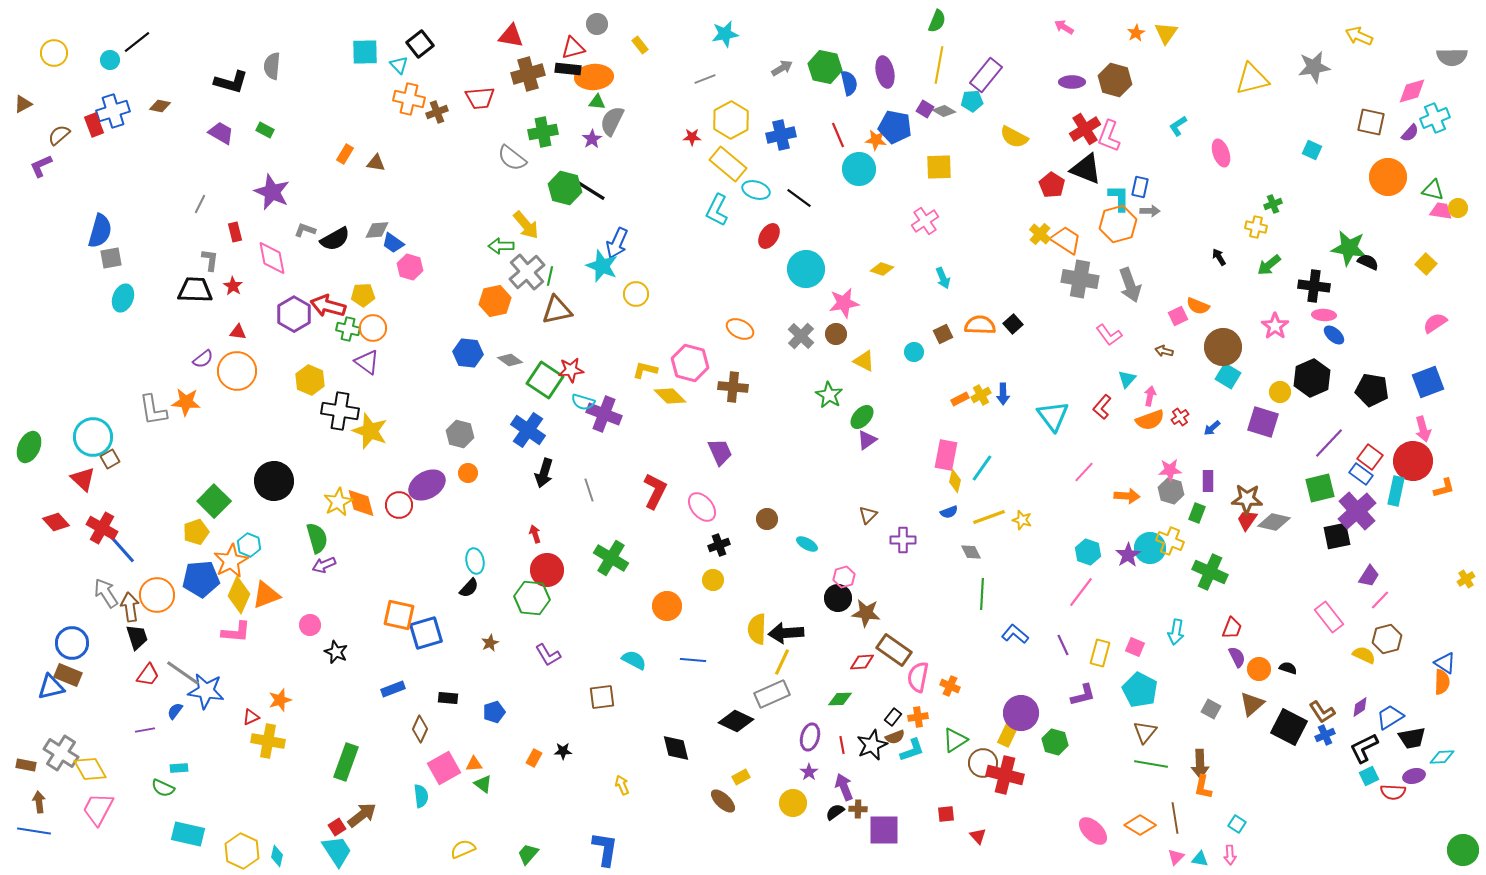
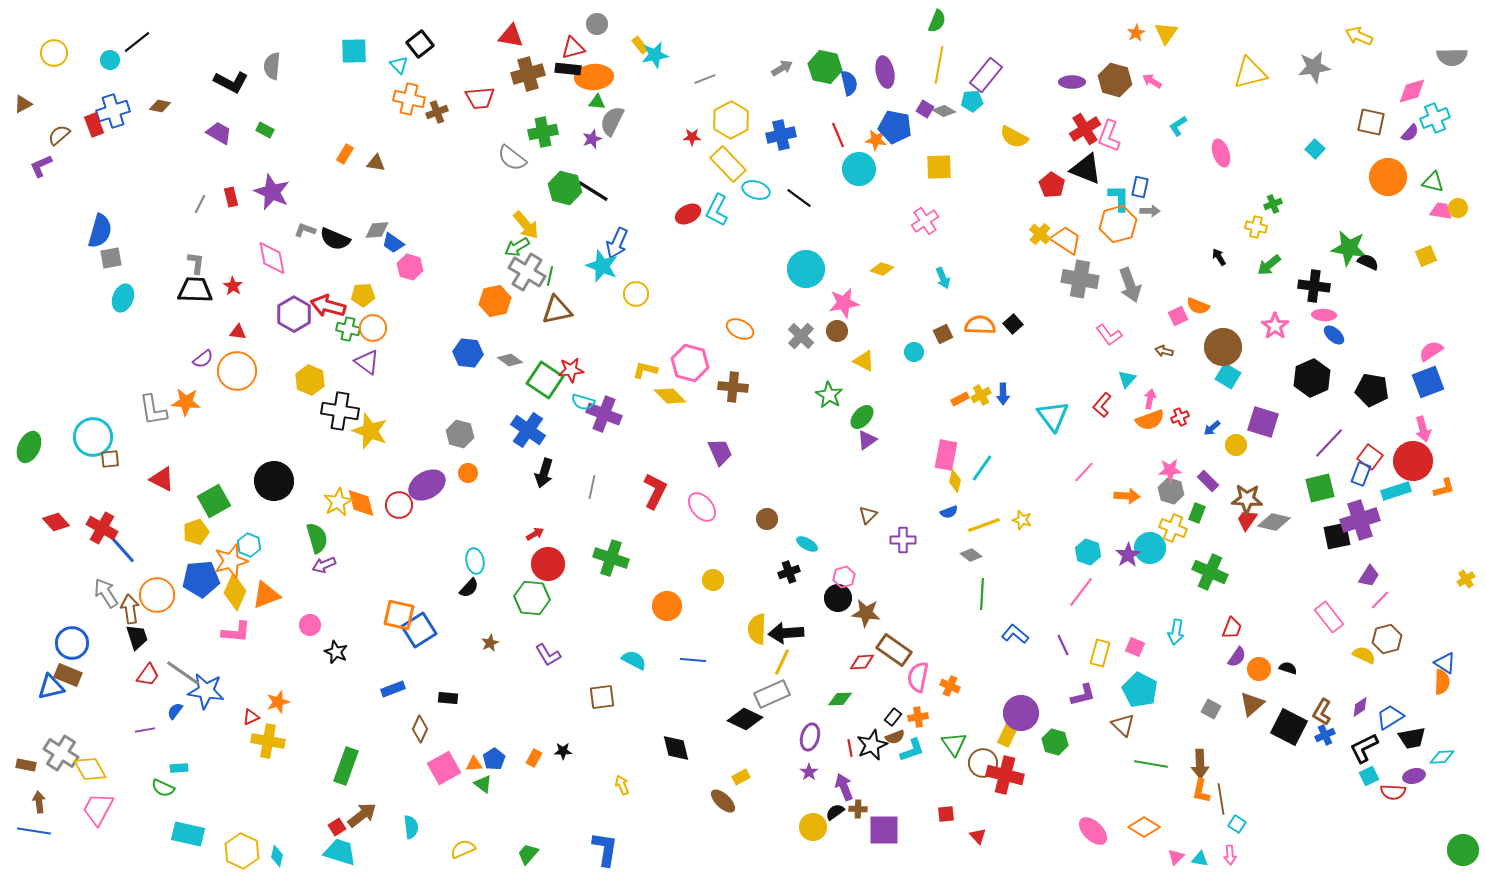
pink arrow at (1064, 27): moved 88 px right, 54 px down
cyan star at (725, 34): moved 70 px left, 21 px down
cyan square at (365, 52): moved 11 px left, 1 px up
yellow triangle at (1252, 79): moved 2 px left, 6 px up
black L-shape at (231, 82): rotated 12 degrees clockwise
purple trapezoid at (221, 133): moved 2 px left
purple star at (592, 139): rotated 12 degrees clockwise
cyan square at (1312, 150): moved 3 px right, 1 px up; rotated 18 degrees clockwise
yellow rectangle at (728, 164): rotated 6 degrees clockwise
black line at (590, 190): moved 3 px right, 1 px down
green triangle at (1433, 190): moved 8 px up
red rectangle at (235, 232): moved 4 px left, 35 px up
red ellipse at (769, 236): moved 81 px left, 22 px up; rotated 30 degrees clockwise
black semicircle at (335, 239): rotated 52 degrees clockwise
green arrow at (501, 246): moved 16 px right, 1 px down; rotated 30 degrees counterclockwise
gray L-shape at (210, 260): moved 14 px left, 3 px down
yellow square at (1426, 264): moved 8 px up; rotated 25 degrees clockwise
gray cross at (527, 272): rotated 18 degrees counterclockwise
pink semicircle at (1435, 323): moved 4 px left, 28 px down
brown circle at (836, 334): moved 1 px right, 3 px up
yellow circle at (1280, 392): moved 44 px left, 53 px down
pink arrow at (1150, 396): moved 3 px down
red L-shape at (1102, 407): moved 2 px up
red cross at (1180, 417): rotated 12 degrees clockwise
brown square at (110, 459): rotated 24 degrees clockwise
blue rectangle at (1361, 474): rotated 75 degrees clockwise
red triangle at (83, 479): moved 79 px right; rotated 16 degrees counterclockwise
purple rectangle at (1208, 481): rotated 45 degrees counterclockwise
gray line at (589, 490): moved 3 px right, 3 px up; rotated 30 degrees clockwise
cyan rectangle at (1396, 491): rotated 60 degrees clockwise
green square at (214, 501): rotated 16 degrees clockwise
purple cross at (1357, 511): moved 3 px right, 9 px down; rotated 24 degrees clockwise
yellow line at (989, 517): moved 5 px left, 8 px down
red arrow at (535, 534): rotated 78 degrees clockwise
yellow cross at (1170, 541): moved 3 px right, 13 px up
black cross at (719, 545): moved 70 px right, 27 px down
gray diamond at (971, 552): moved 3 px down; rotated 25 degrees counterclockwise
green cross at (611, 558): rotated 12 degrees counterclockwise
orange star at (231, 561): rotated 12 degrees clockwise
red circle at (547, 570): moved 1 px right, 6 px up
yellow diamond at (239, 595): moved 4 px left, 3 px up
brown arrow at (130, 607): moved 2 px down
blue square at (426, 633): moved 7 px left, 3 px up; rotated 16 degrees counterclockwise
purple semicircle at (1237, 657): rotated 60 degrees clockwise
orange star at (280, 700): moved 2 px left, 2 px down
blue pentagon at (494, 712): moved 47 px down; rotated 15 degrees counterclockwise
brown L-shape at (1322, 712): rotated 64 degrees clockwise
black diamond at (736, 721): moved 9 px right, 2 px up
brown triangle at (1145, 732): moved 22 px left, 7 px up; rotated 25 degrees counterclockwise
green triangle at (955, 740): moved 1 px left, 4 px down; rotated 32 degrees counterclockwise
red line at (842, 745): moved 8 px right, 3 px down
green rectangle at (346, 762): moved 4 px down
orange L-shape at (1203, 787): moved 2 px left, 4 px down
cyan semicircle at (421, 796): moved 10 px left, 31 px down
yellow circle at (793, 803): moved 20 px right, 24 px down
brown line at (1175, 818): moved 46 px right, 19 px up
orange diamond at (1140, 825): moved 4 px right, 2 px down
cyan trapezoid at (337, 851): moved 3 px right, 1 px down; rotated 40 degrees counterclockwise
